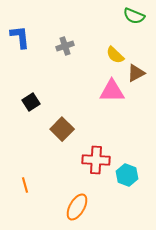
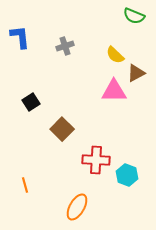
pink triangle: moved 2 px right
